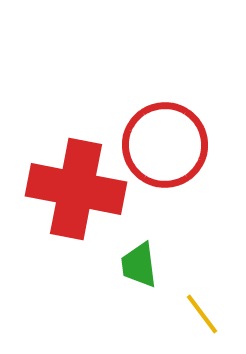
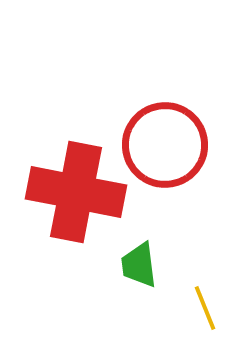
red cross: moved 3 px down
yellow line: moved 3 px right, 6 px up; rotated 15 degrees clockwise
